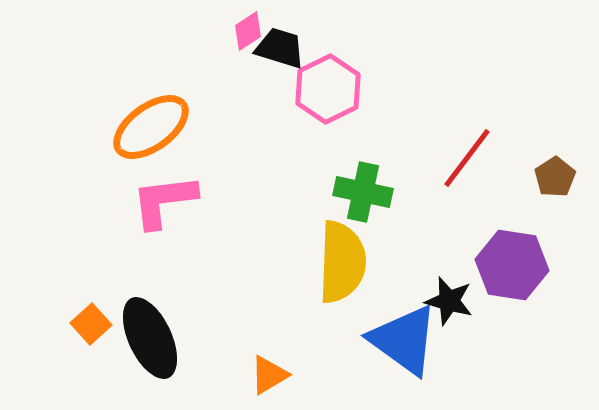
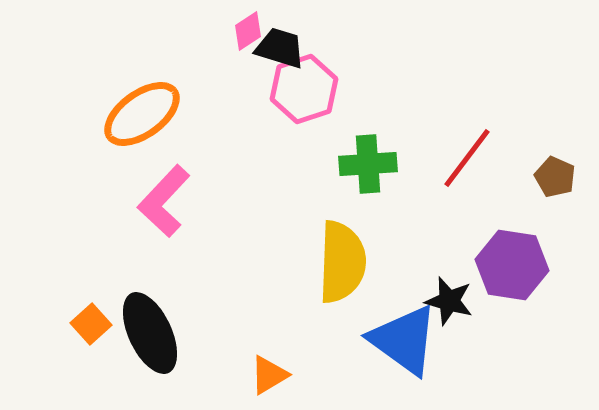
pink hexagon: moved 24 px left; rotated 8 degrees clockwise
orange ellipse: moved 9 px left, 13 px up
brown pentagon: rotated 15 degrees counterclockwise
green cross: moved 5 px right, 28 px up; rotated 16 degrees counterclockwise
pink L-shape: rotated 40 degrees counterclockwise
black ellipse: moved 5 px up
